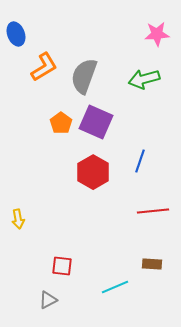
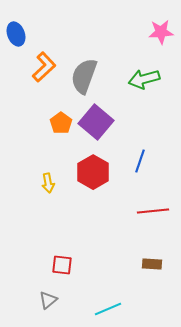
pink star: moved 4 px right, 2 px up
orange L-shape: rotated 12 degrees counterclockwise
purple square: rotated 16 degrees clockwise
yellow arrow: moved 30 px right, 36 px up
red square: moved 1 px up
cyan line: moved 7 px left, 22 px down
gray triangle: rotated 12 degrees counterclockwise
